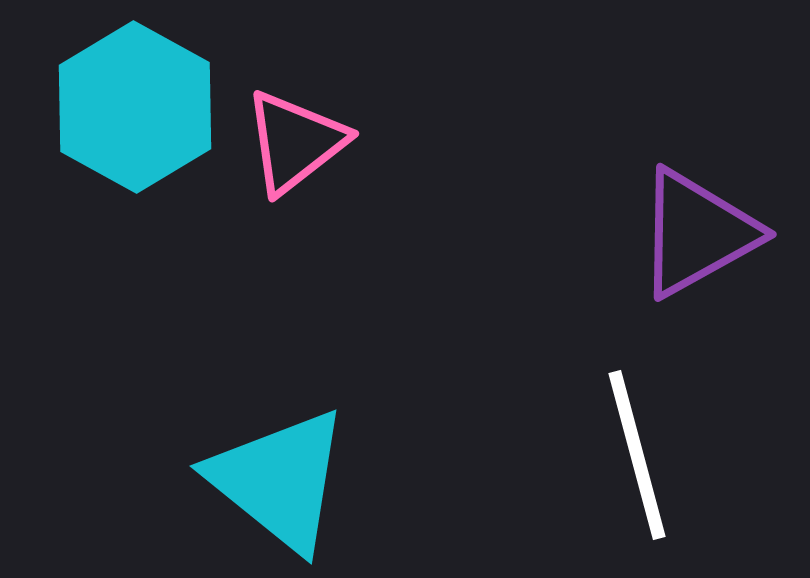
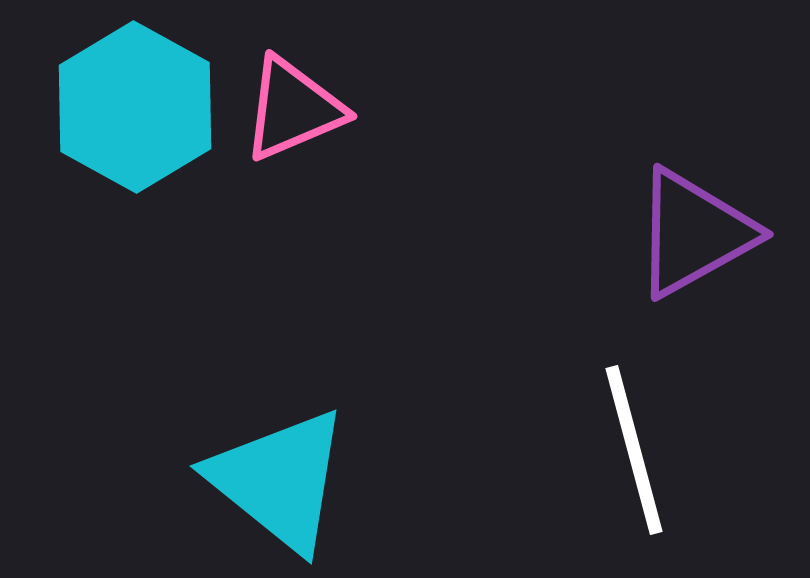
pink triangle: moved 2 px left, 33 px up; rotated 15 degrees clockwise
purple triangle: moved 3 px left
white line: moved 3 px left, 5 px up
